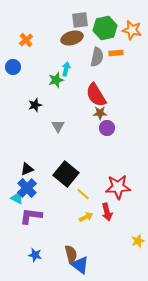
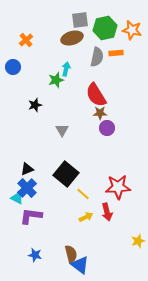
gray triangle: moved 4 px right, 4 px down
